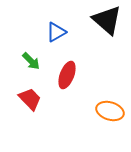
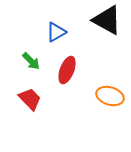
black triangle: rotated 12 degrees counterclockwise
red ellipse: moved 5 px up
orange ellipse: moved 15 px up
